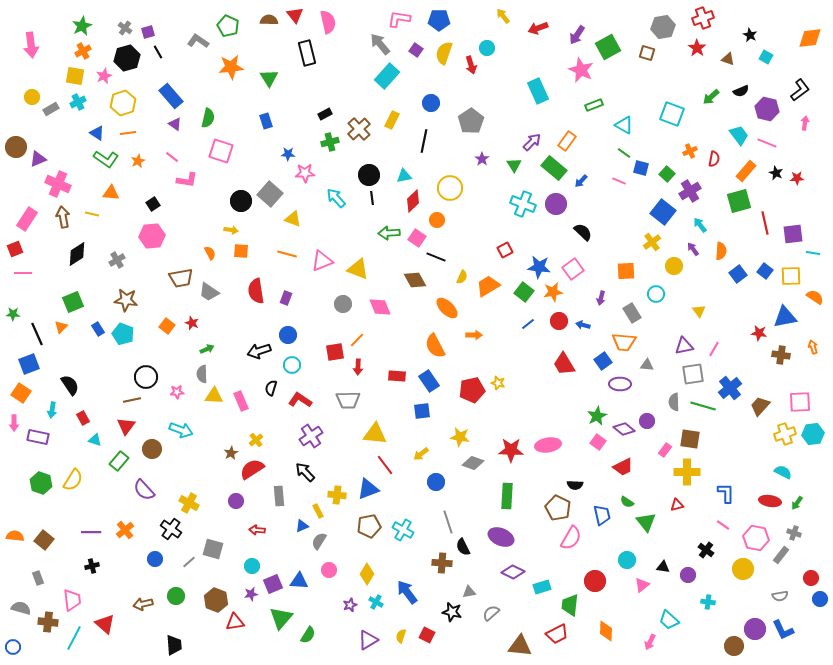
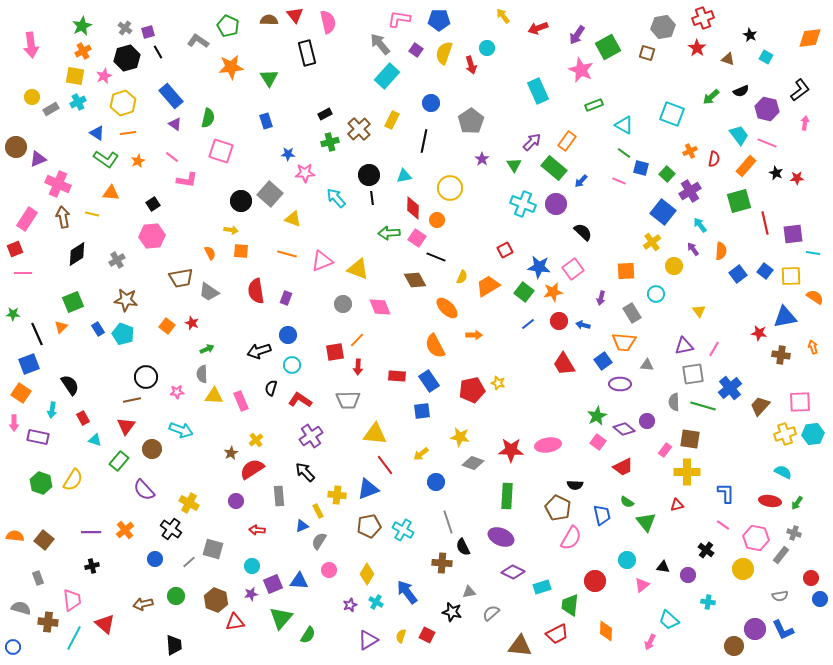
orange rectangle at (746, 171): moved 5 px up
red diamond at (413, 201): moved 7 px down; rotated 45 degrees counterclockwise
